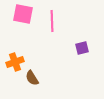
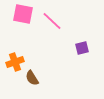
pink line: rotated 45 degrees counterclockwise
